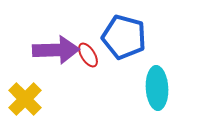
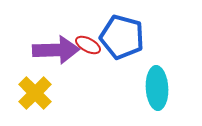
blue pentagon: moved 2 px left
red ellipse: moved 10 px up; rotated 30 degrees counterclockwise
yellow cross: moved 10 px right, 6 px up
